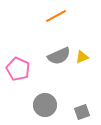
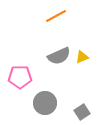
pink pentagon: moved 2 px right, 8 px down; rotated 25 degrees counterclockwise
gray circle: moved 2 px up
gray square: rotated 14 degrees counterclockwise
